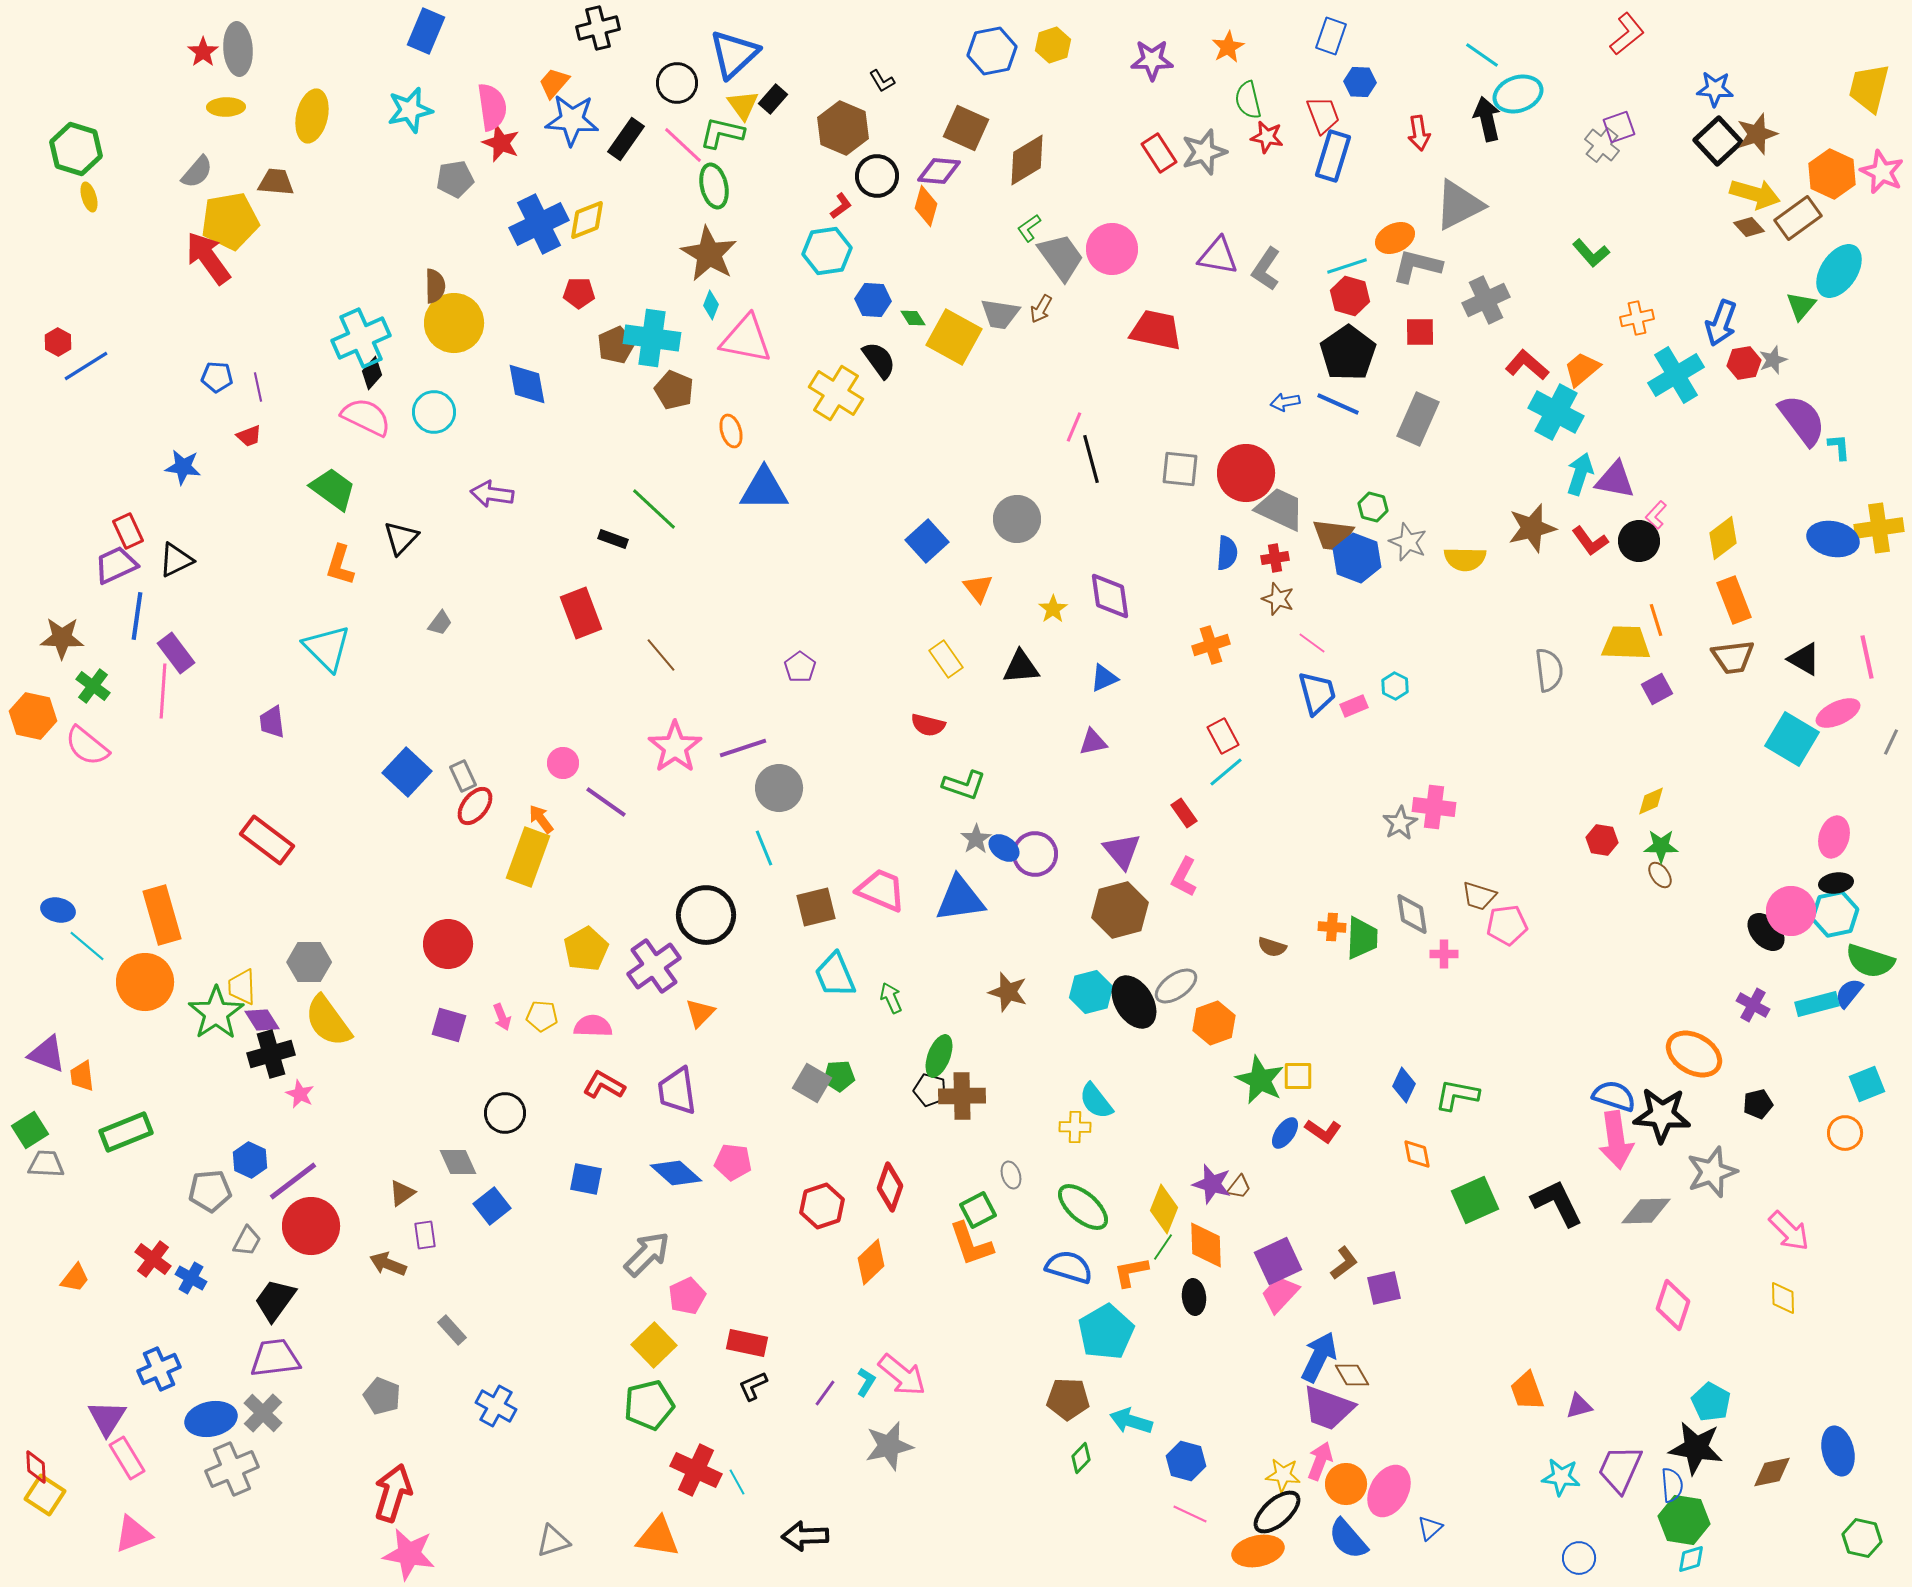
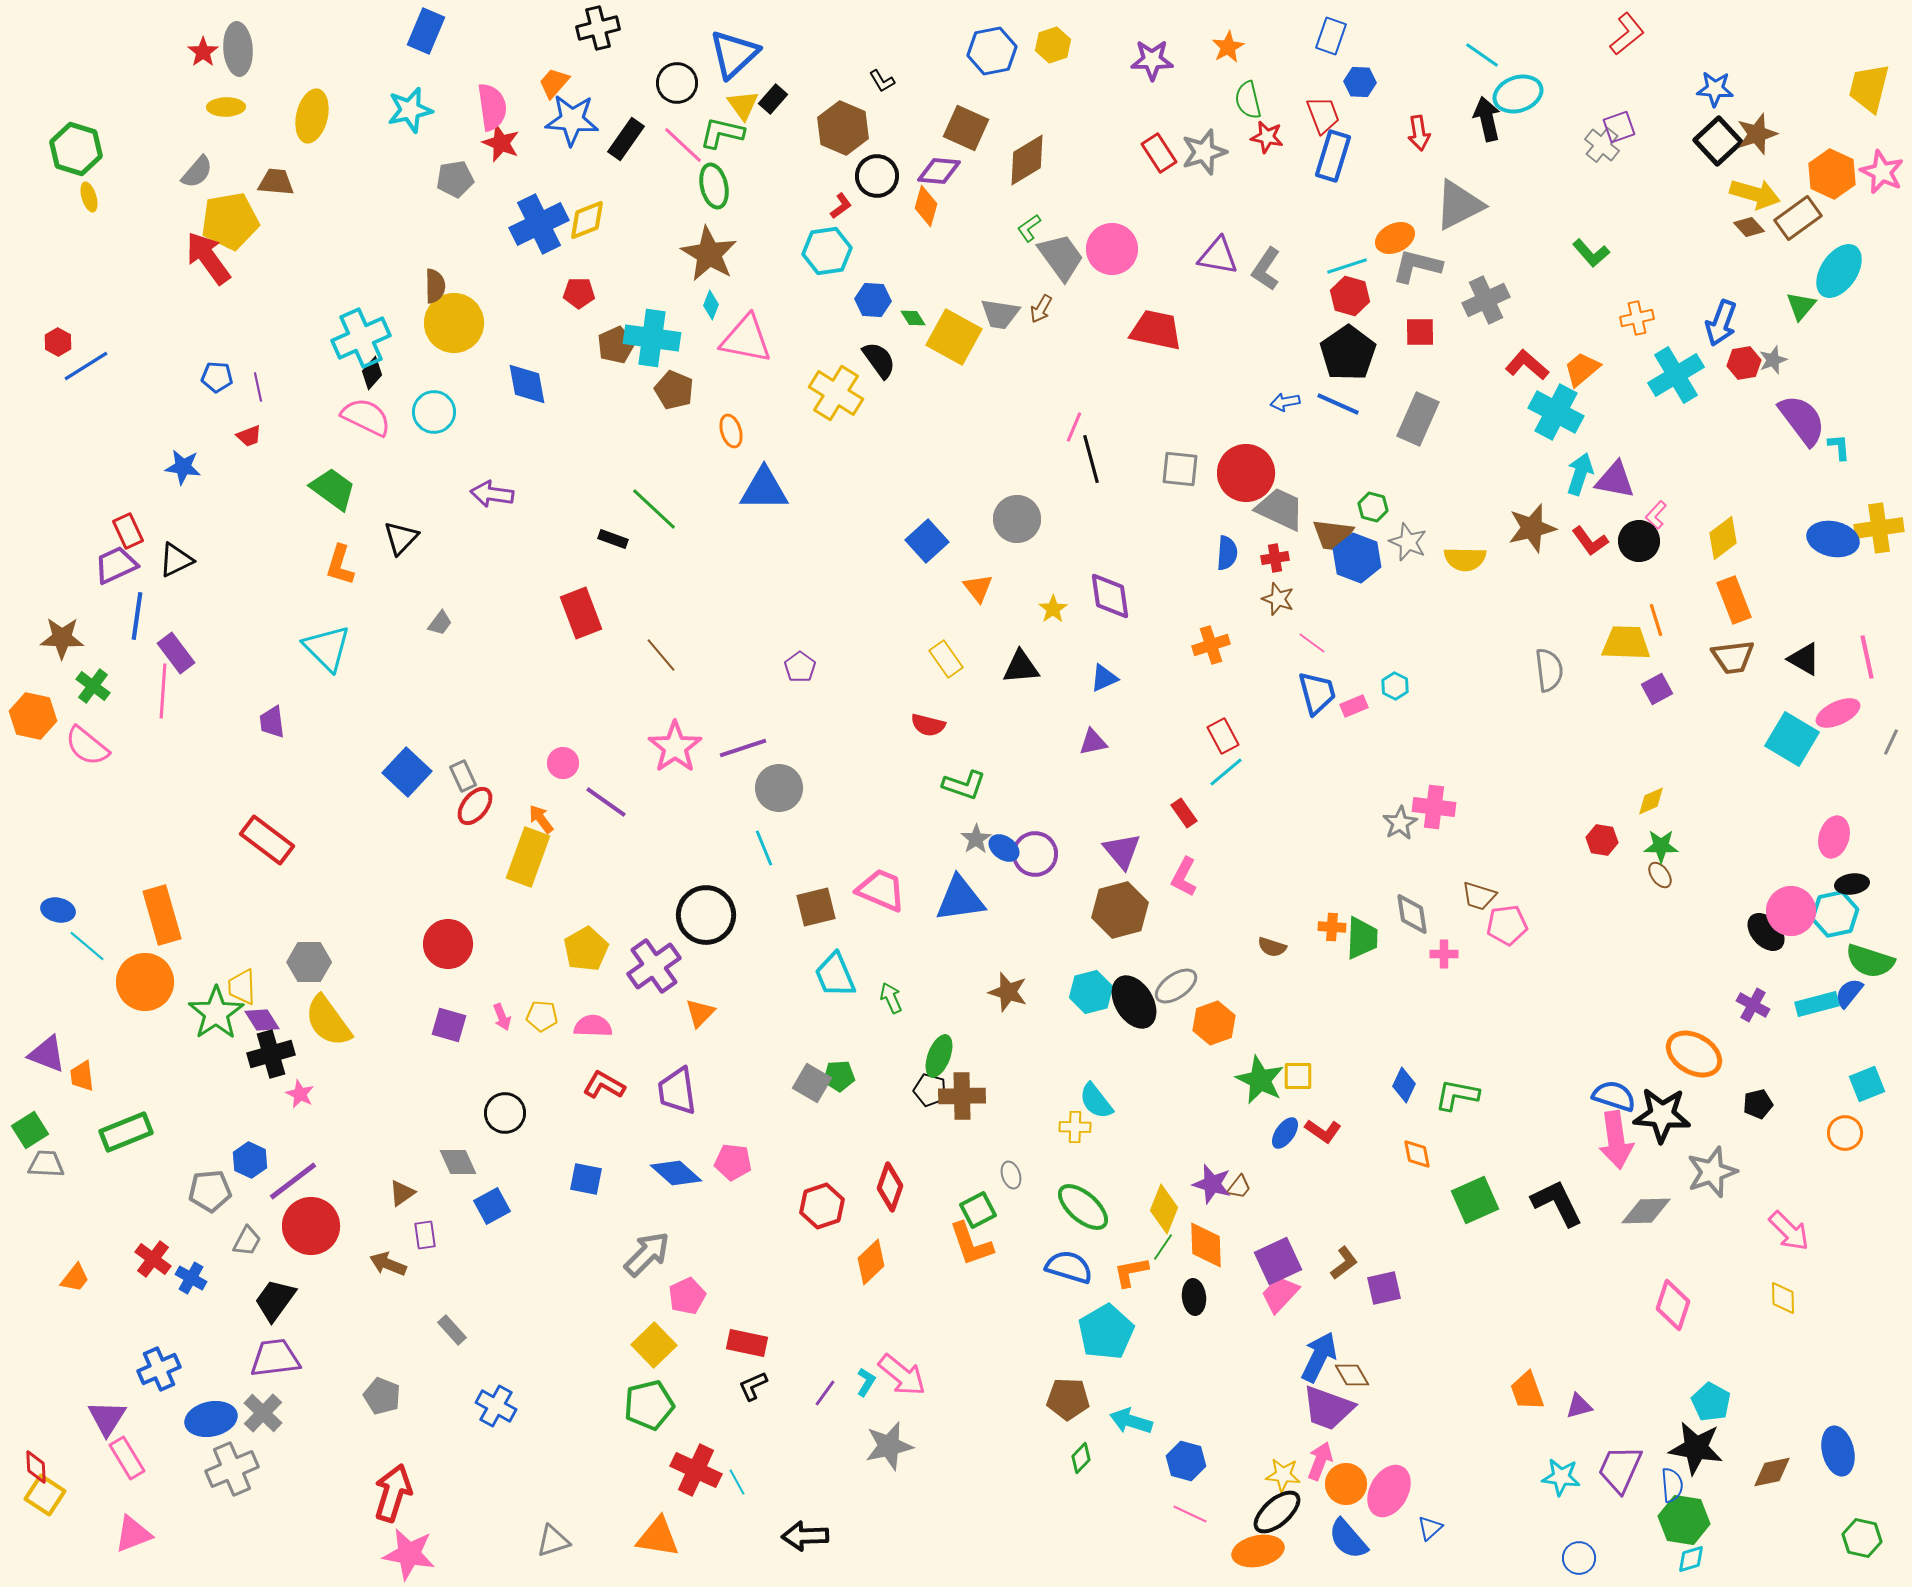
black ellipse at (1836, 883): moved 16 px right, 1 px down
blue square at (492, 1206): rotated 9 degrees clockwise
